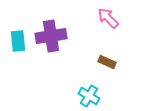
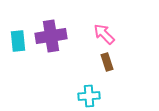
pink arrow: moved 4 px left, 16 px down
brown rectangle: rotated 48 degrees clockwise
cyan cross: rotated 35 degrees counterclockwise
